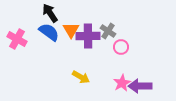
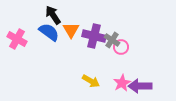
black arrow: moved 3 px right, 2 px down
gray cross: moved 4 px right, 9 px down
purple cross: moved 6 px right; rotated 15 degrees clockwise
yellow arrow: moved 10 px right, 4 px down
